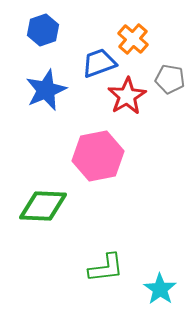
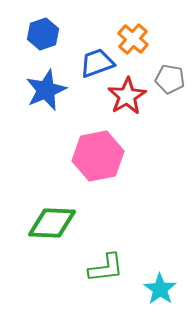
blue hexagon: moved 4 px down
blue trapezoid: moved 2 px left
green diamond: moved 9 px right, 17 px down
